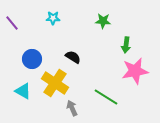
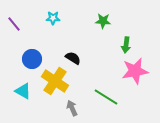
purple line: moved 2 px right, 1 px down
black semicircle: moved 1 px down
yellow cross: moved 2 px up
